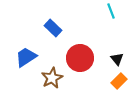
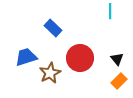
cyan line: moved 1 px left; rotated 21 degrees clockwise
blue trapezoid: rotated 15 degrees clockwise
brown star: moved 2 px left, 5 px up
